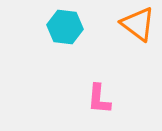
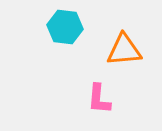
orange triangle: moved 14 px left, 26 px down; rotated 42 degrees counterclockwise
